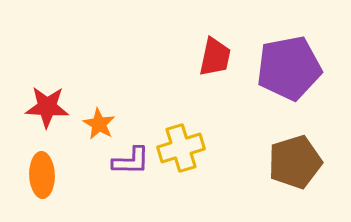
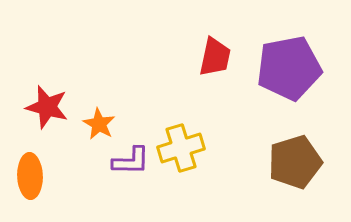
red star: rotated 12 degrees clockwise
orange ellipse: moved 12 px left, 1 px down
